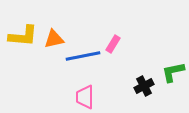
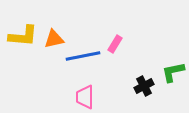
pink rectangle: moved 2 px right
